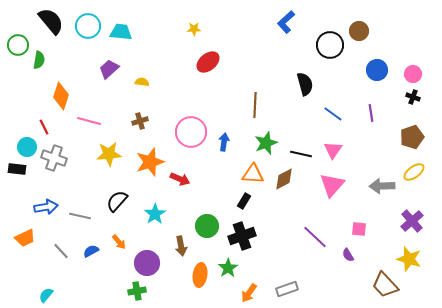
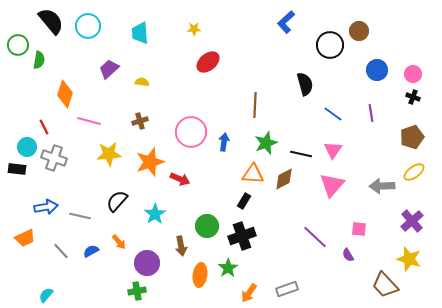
cyan trapezoid at (121, 32): moved 19 px right, 1 px down; rotated 100 degrees counterclockwise
orange diamond at (61, 96): moved 4 px right, 2 px up
